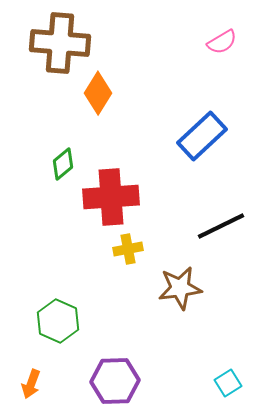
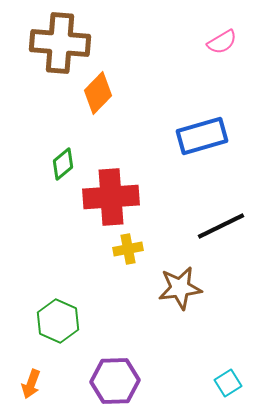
orange diamond: rotated 12 degrees clockwise
blue rectangle: rotated 27 degrees clockwise
